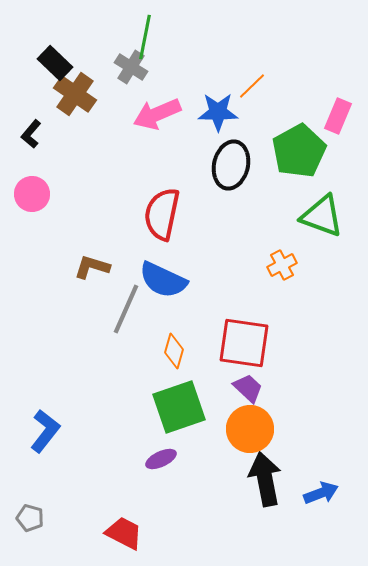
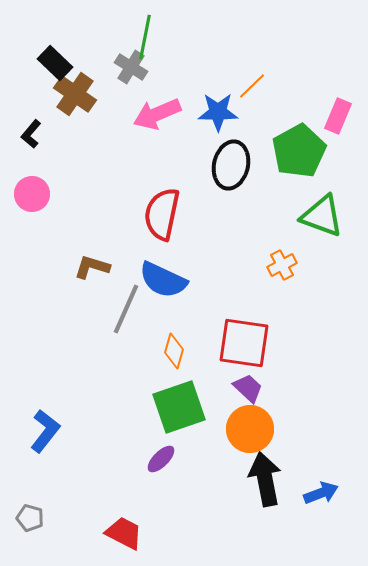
purple ellipse: rotated 20 degrees counterclockwise
